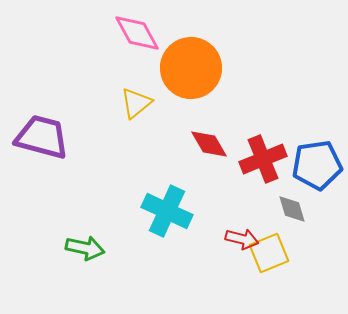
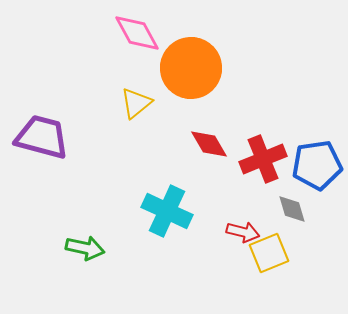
red arrow: moved 1 px right, 7 px up
